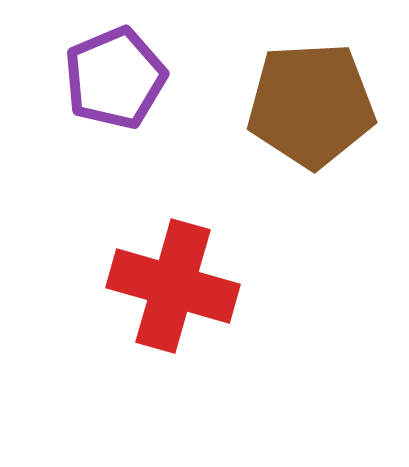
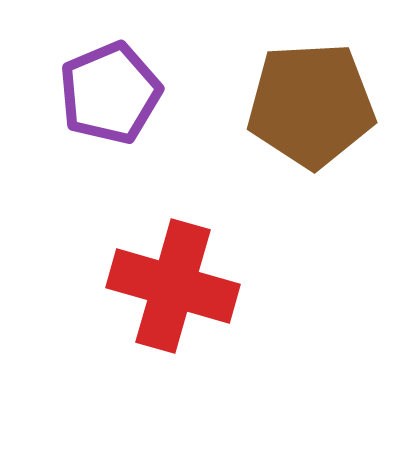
purple pentagon: moved 5 px left, 15 px down
